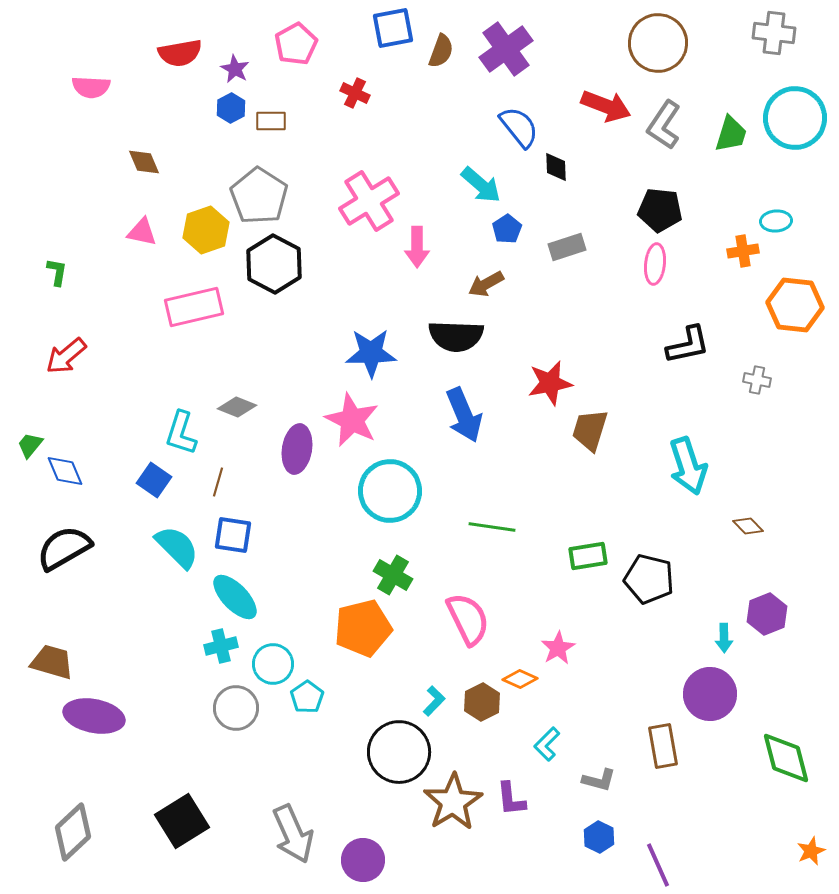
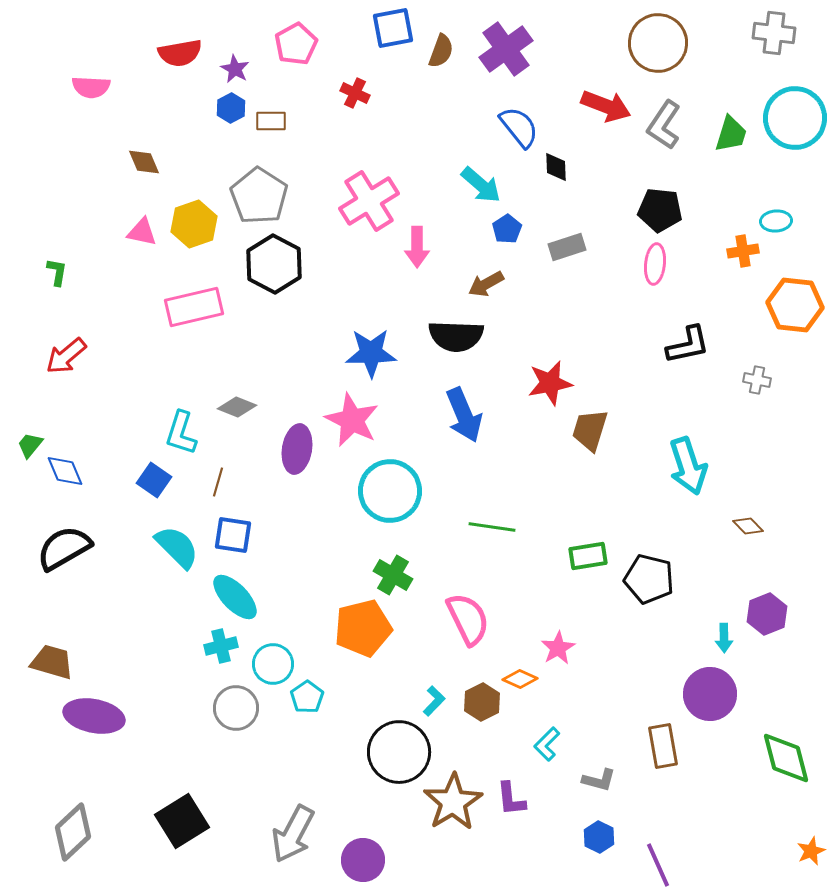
yellow hexagon at (206, 230): moved 12 px left, 6 px up
gray arrow at (293, 834): rotated 52 degrees clockwise
